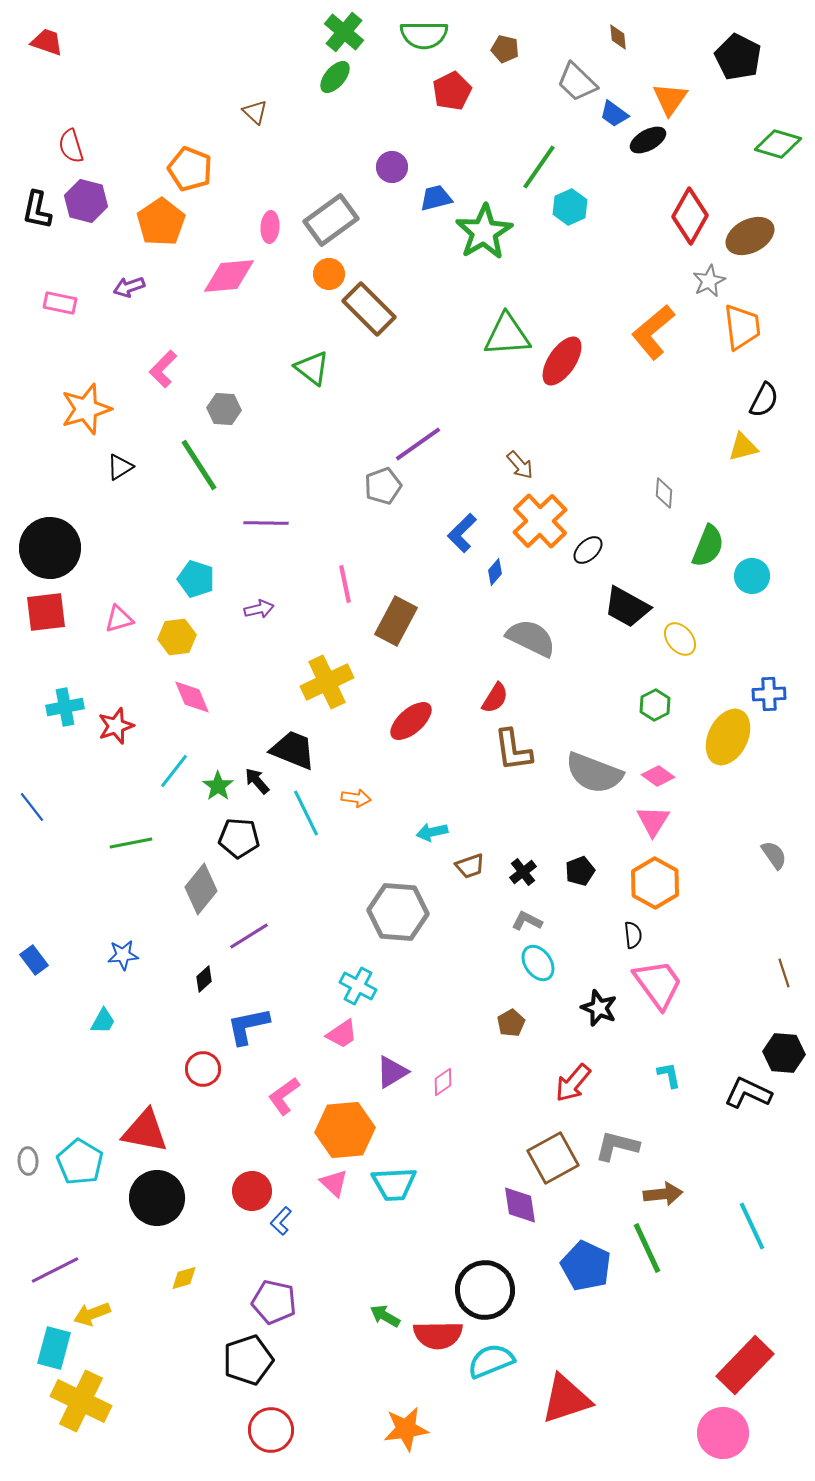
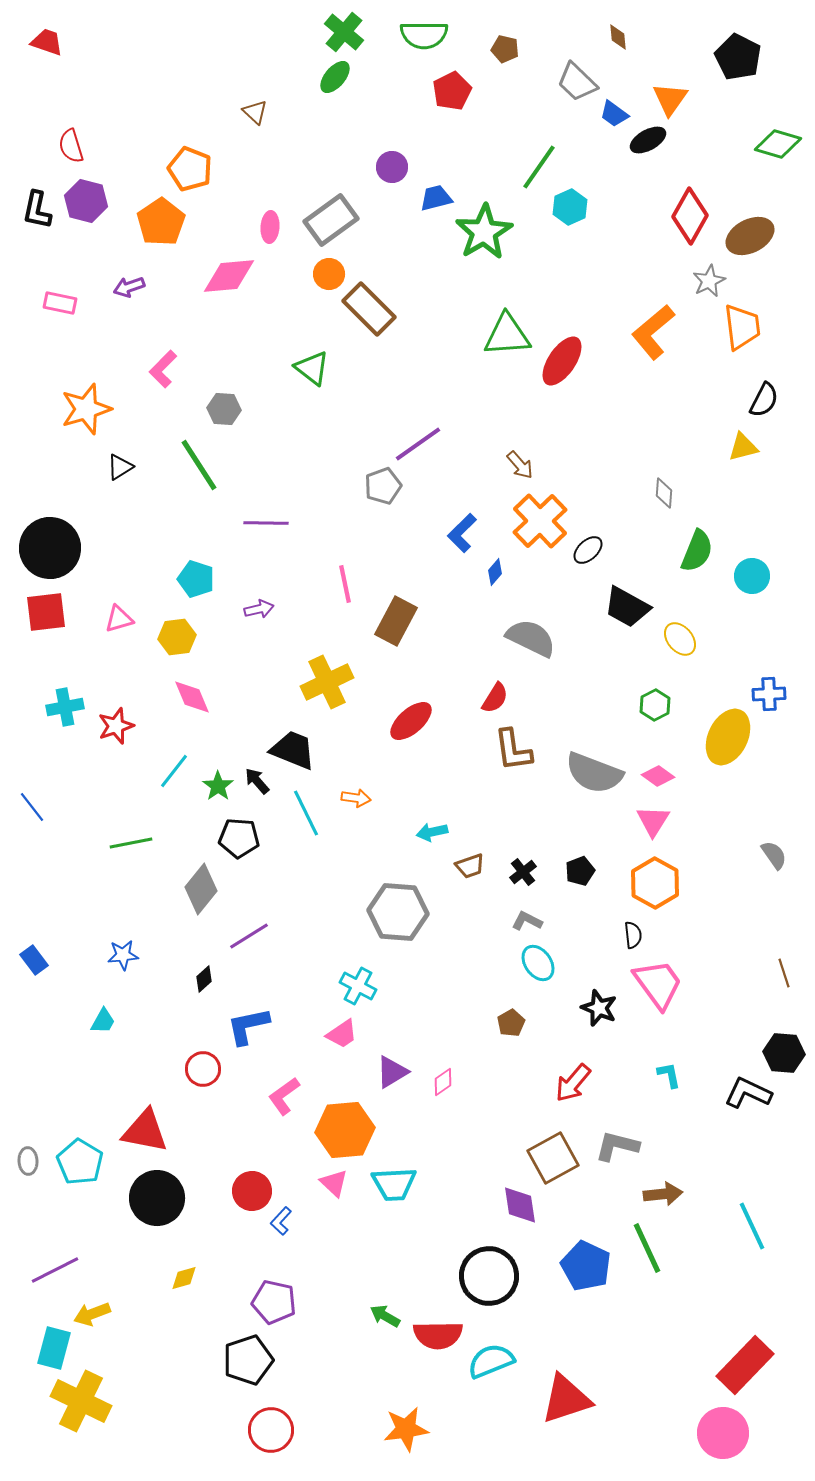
green semicircle at (708, 546): moved 11 px left, 5 px down
black circle at (485, 1290): moved 4 px right, 14 px up
